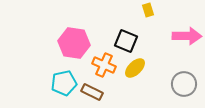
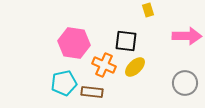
black square: rotated 15 degrees counterclockwise
yellow ellipse: moved 1 px up
gray circle: moved 1 px right, 1 px up
brown rectangle: rotated 20 degrees counterclockwise
